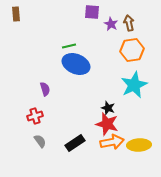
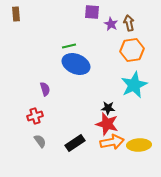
black star: rotated 16 degrees counterclockwise
